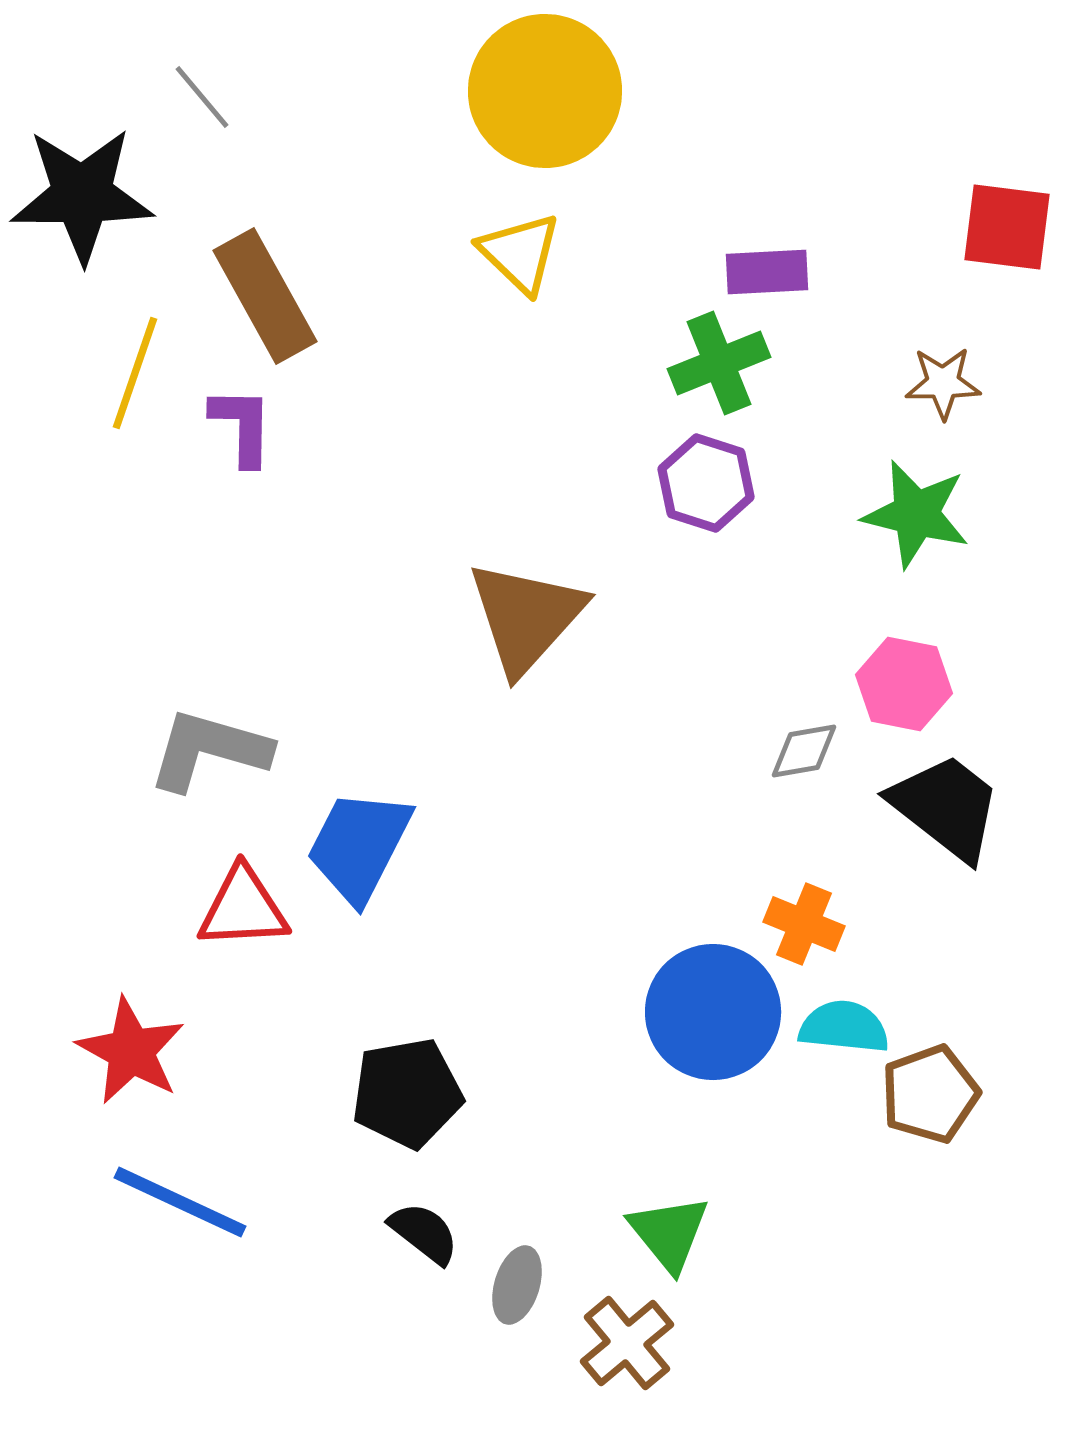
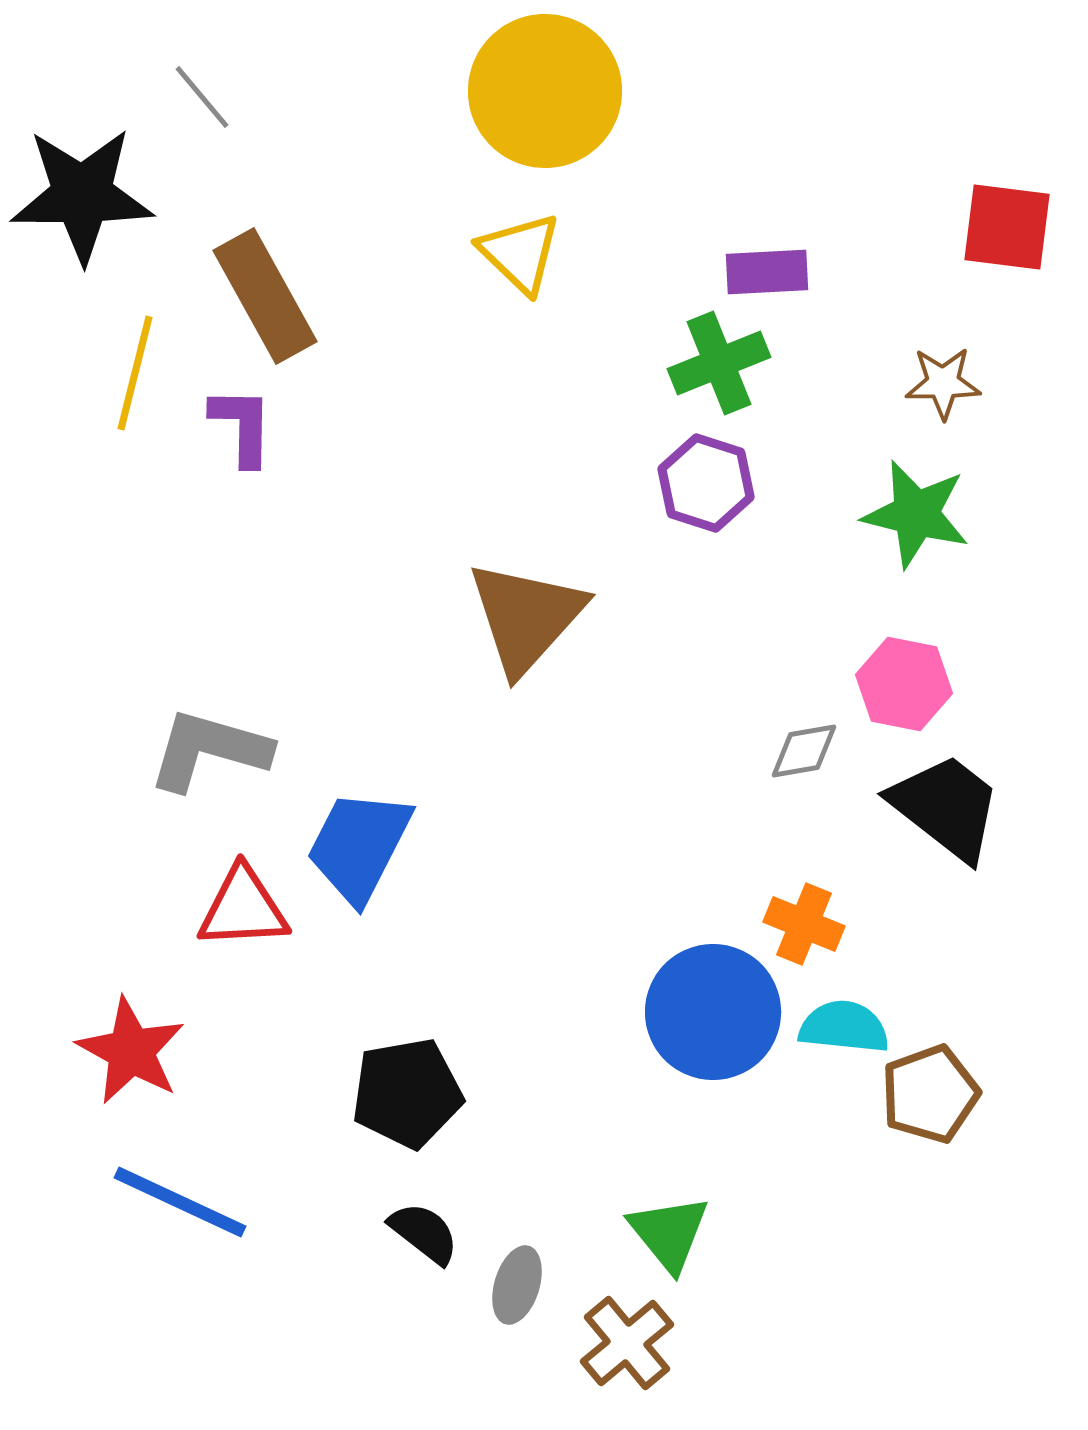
yellow line: rotated 5 degrees counterclockwise
